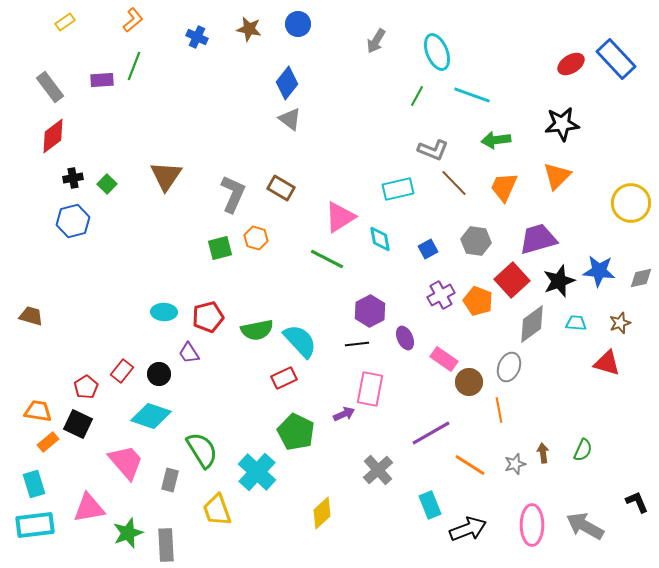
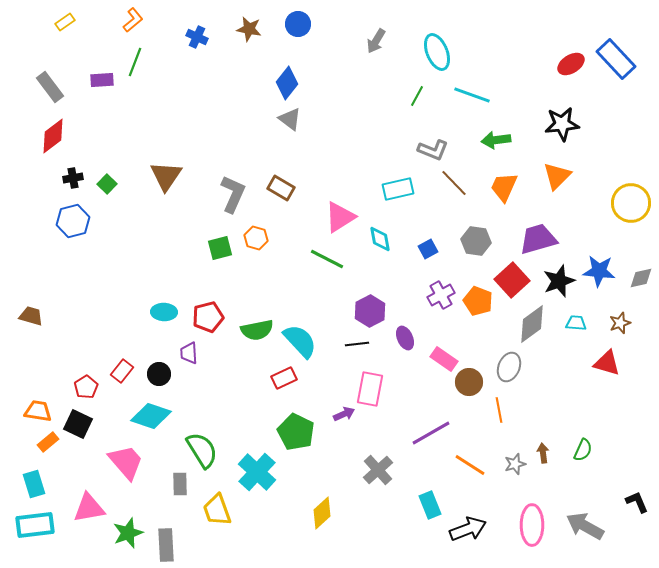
green line at (134, 66): moved 1 px right, 4 px up
purple trapezoid at (189, 353): rotated 30 degrees clockwise
gray rectangle at (170, 480): moved 10 px right, 4 px down; rotated 15 degrees counterclockwise
